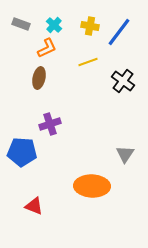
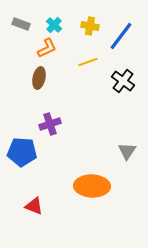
blue line: moved 2 px right, 4 px down
gray triangle: moved 2 px right, 3 px up
